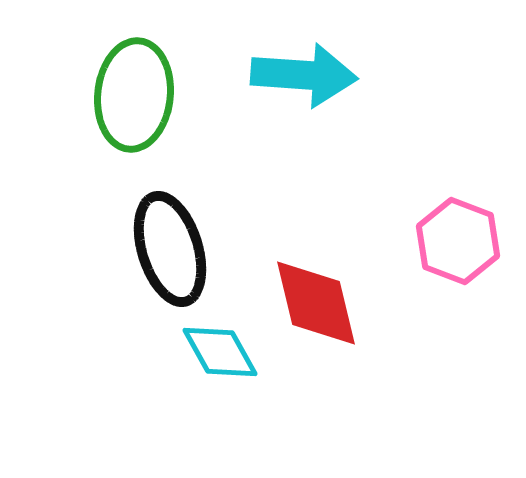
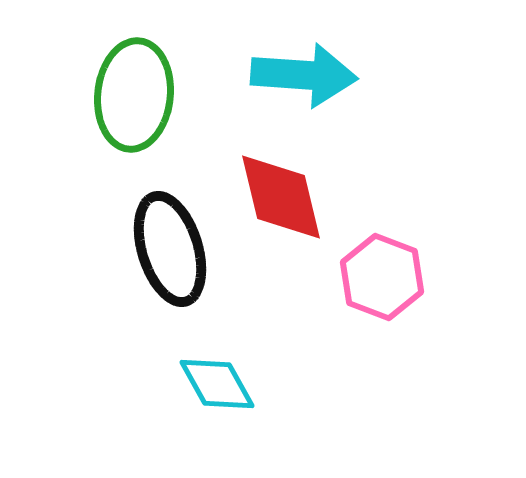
pink hexagon: moved 76 px left, 36 px down
red diamond: moved 35 px left, 106 px up
cyan diamond: moved 3 px left, 32 px down
